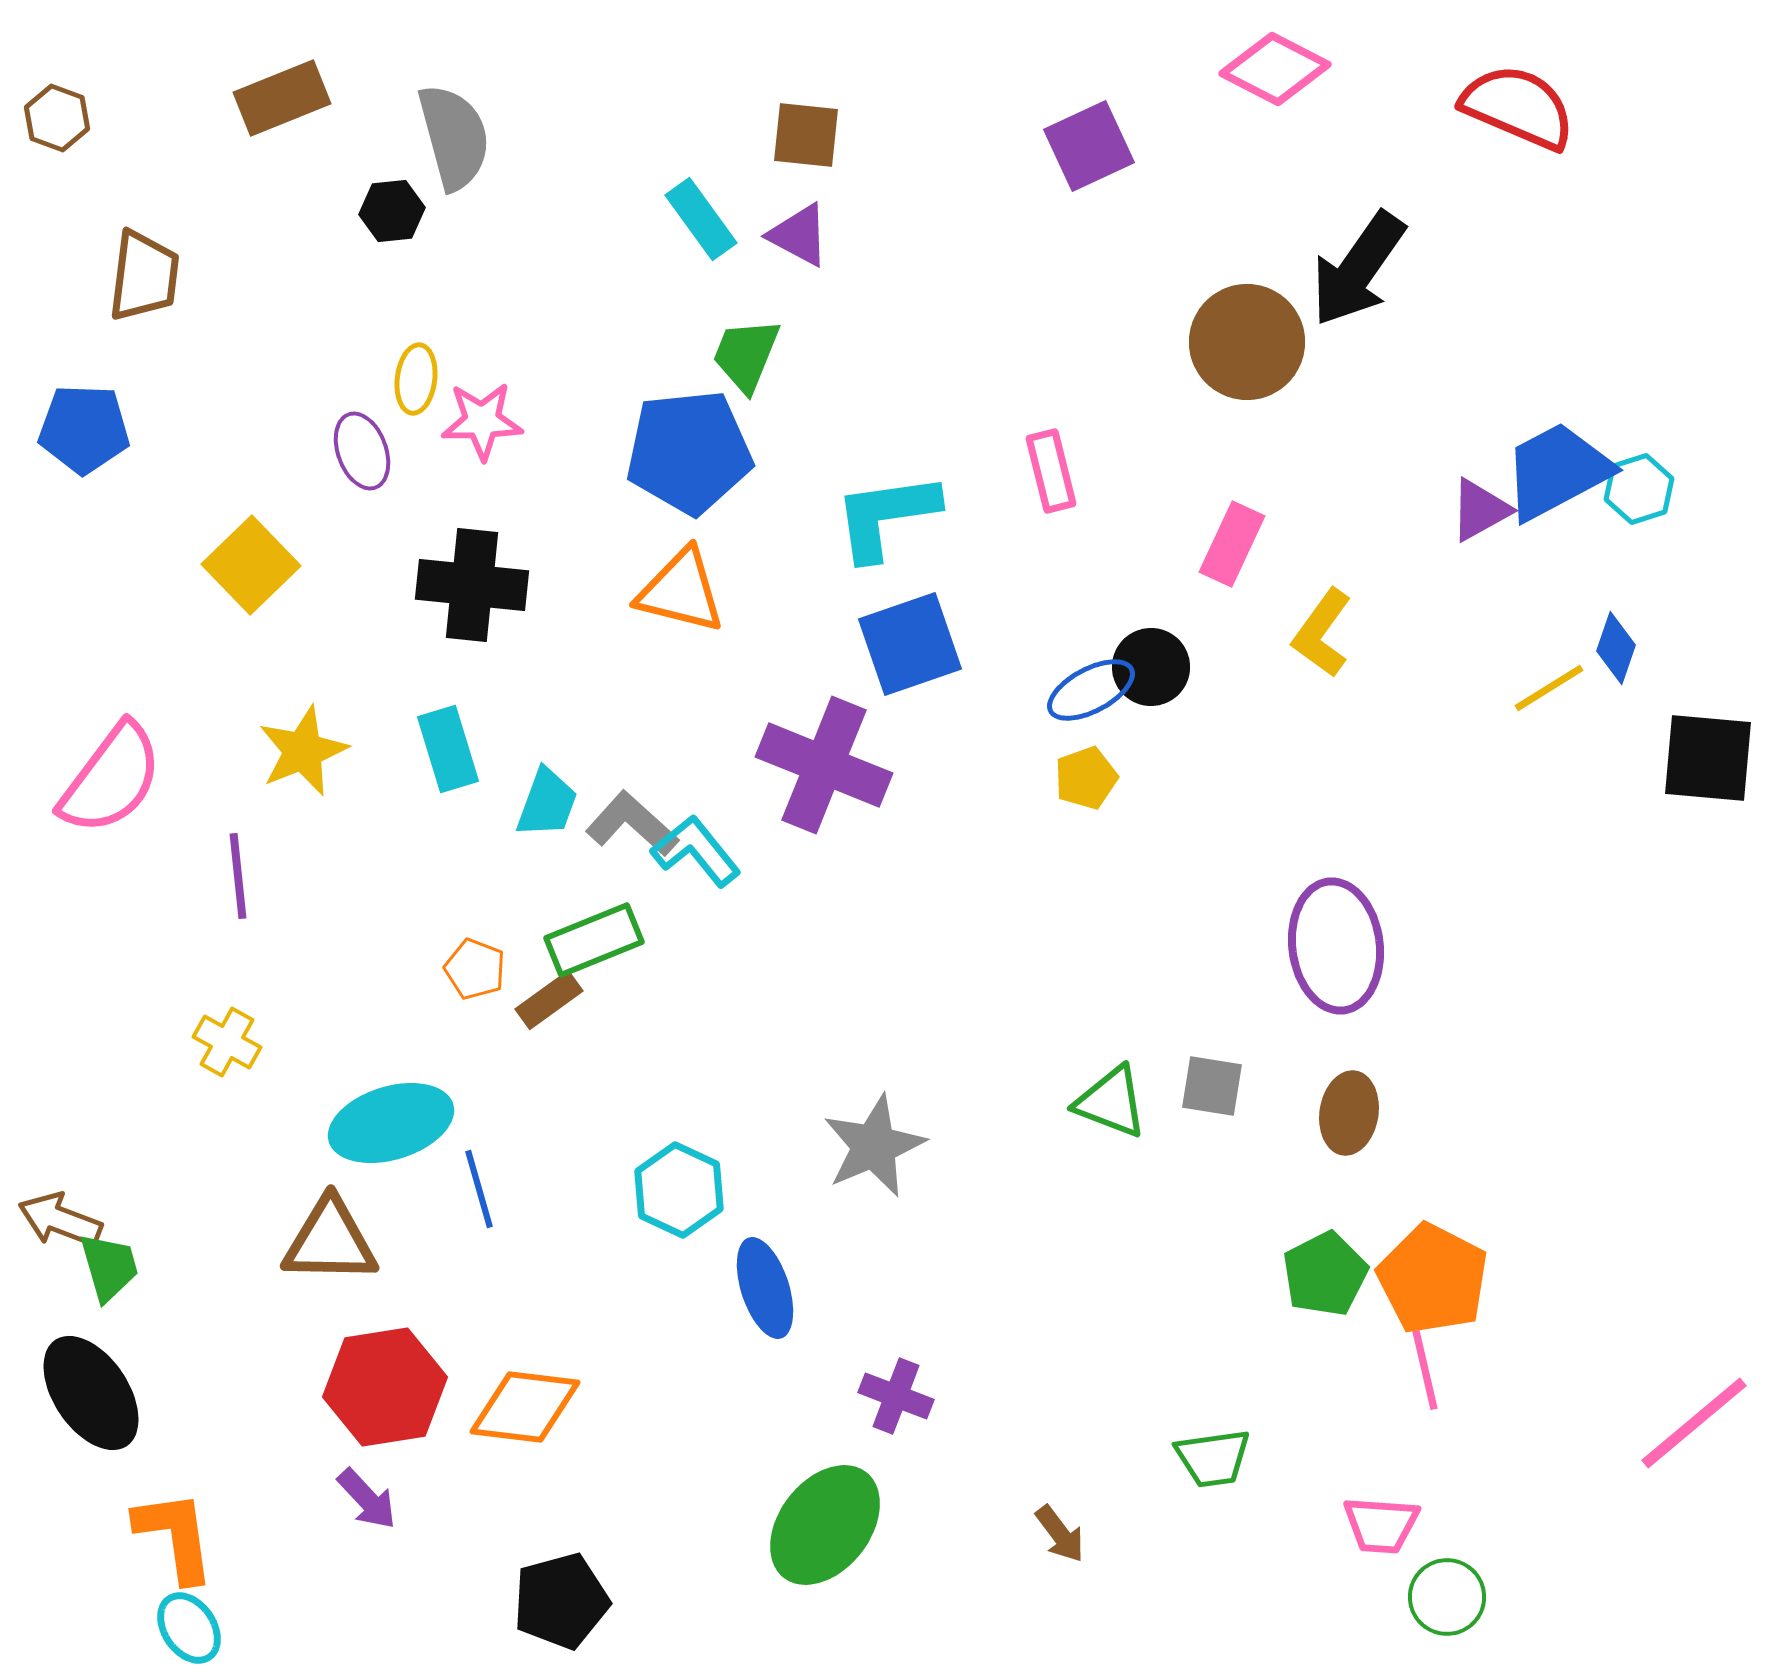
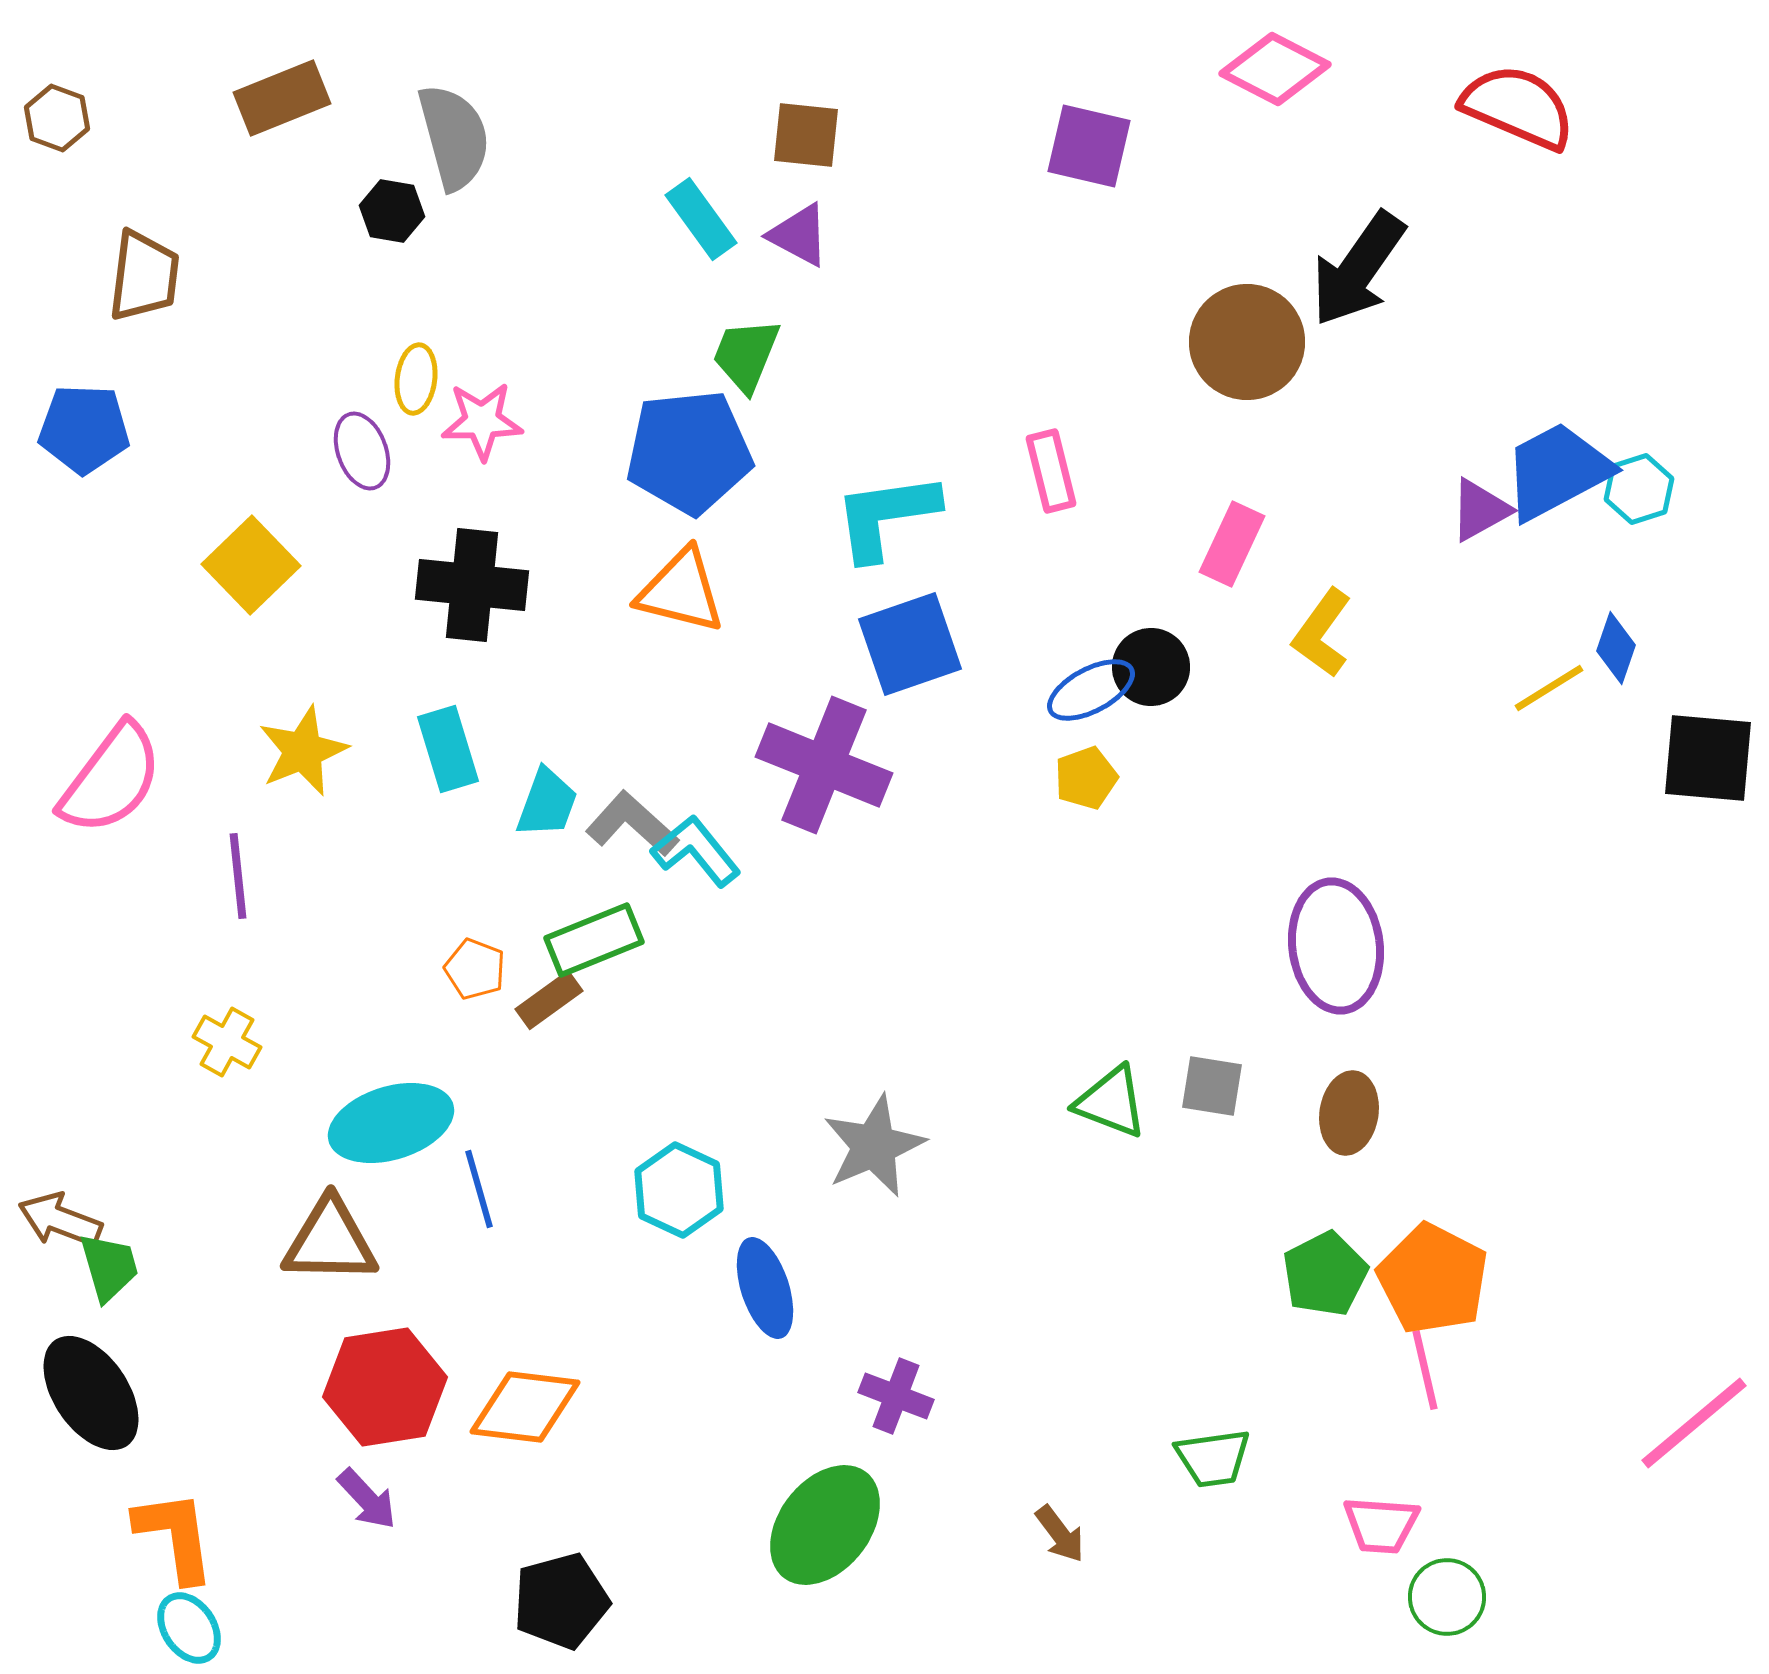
purple square at (1089, 146): rotated 38 degrees clockwise
black hexagon at (392, 211): rotated 16 degrees clockwise
